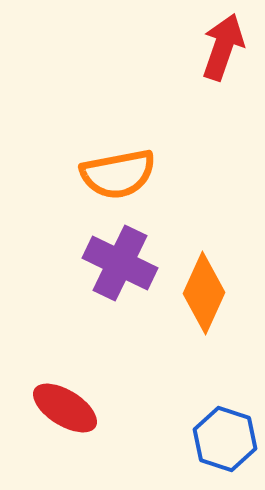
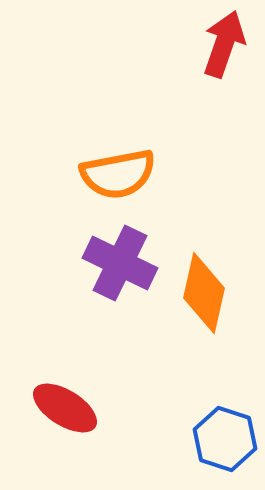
red arrow: moved 1 px right, 3 px up
orange diamond: rotated 12 degrees counterclockwise
